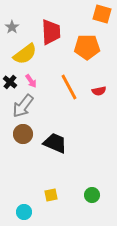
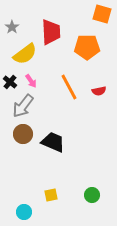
black trapezoid: moved 2 px left, 1 px up
